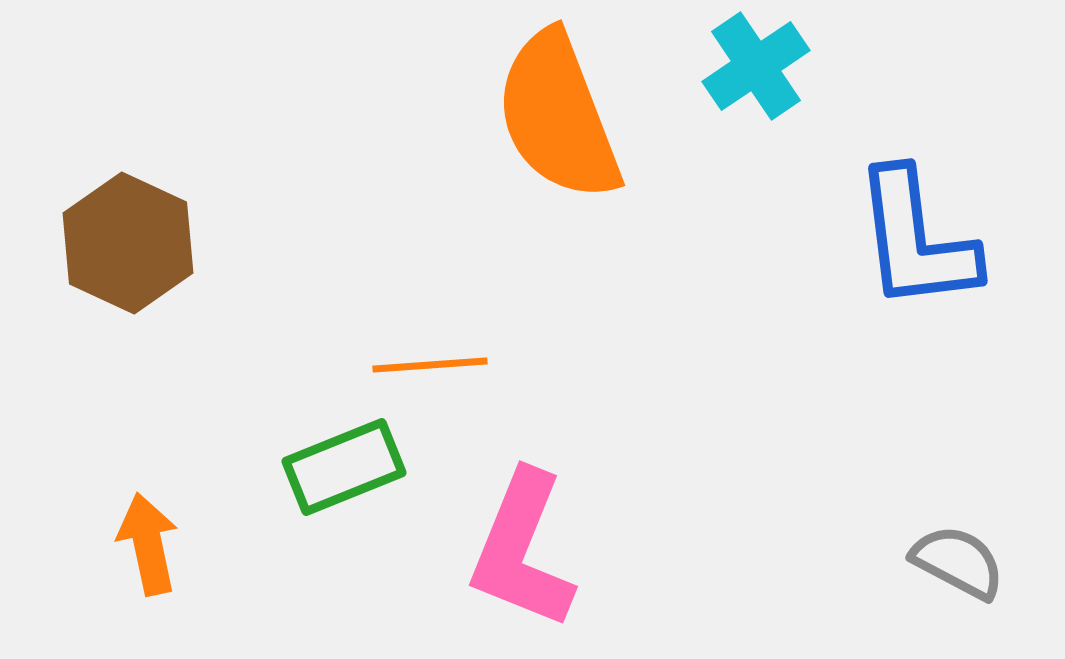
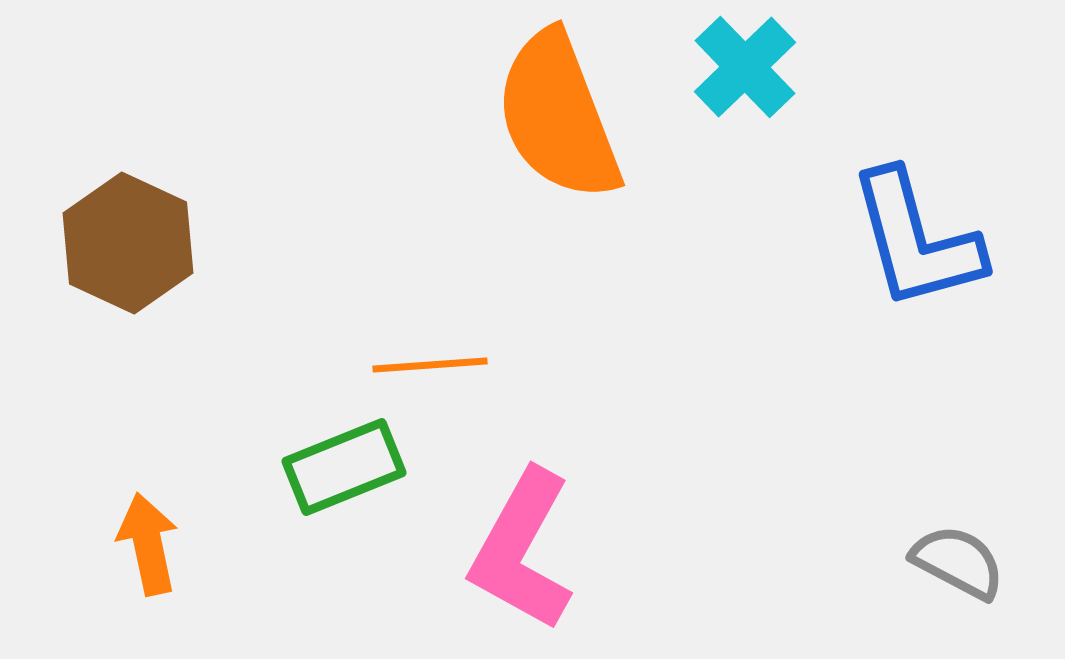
cyan cross: moved 11 px left, 1 px down; rotated 10 degrees counterclockwise
blue L-shape: rotated 8 degrees counterclockwise
pink L-shape: rotated 7 degrees clockwise
